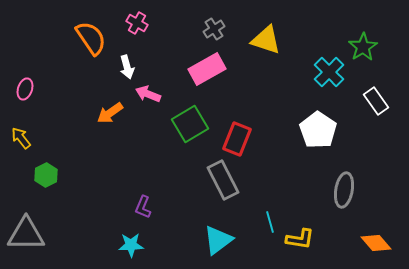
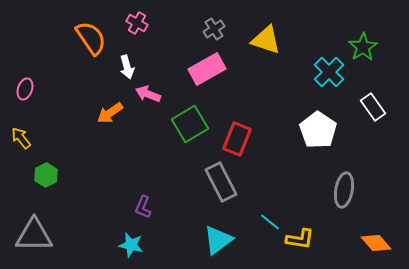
white rectangle: moved 3 px left, 6 px down
gray rectangle: moved 2 px left, 2 px down
cyan line: rotated 35 degrees counterclockwise
gray triangle: moved 8 px right, 1 px down
cyan star: rotated 15 degrees clockwise
